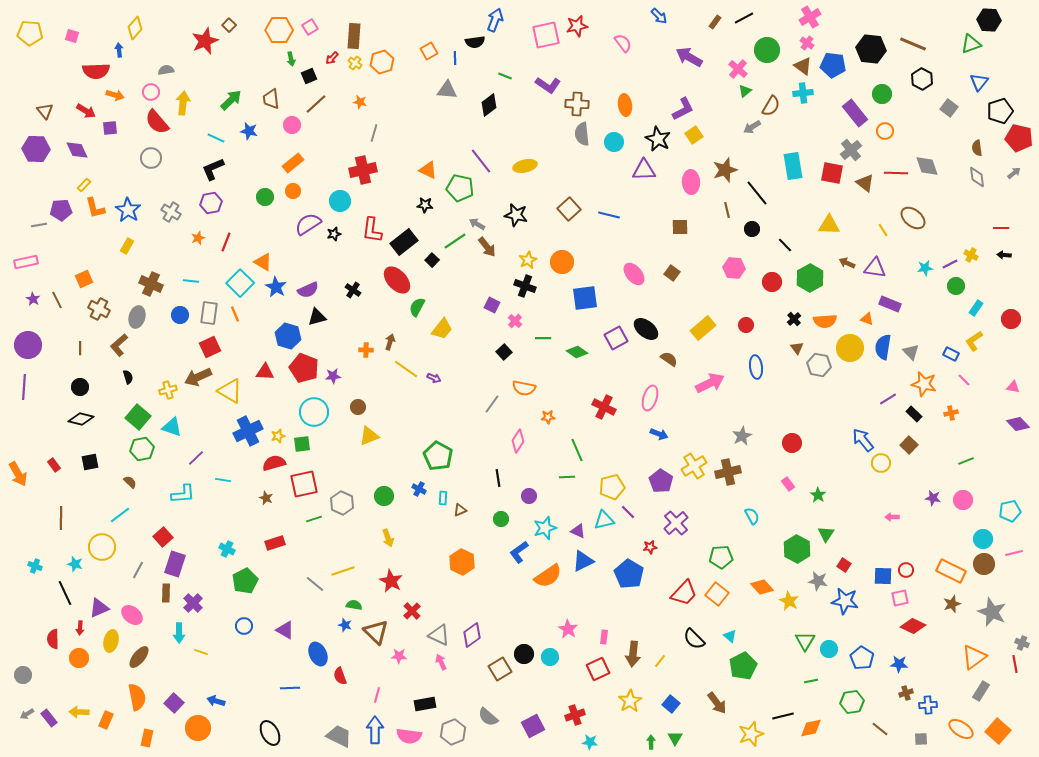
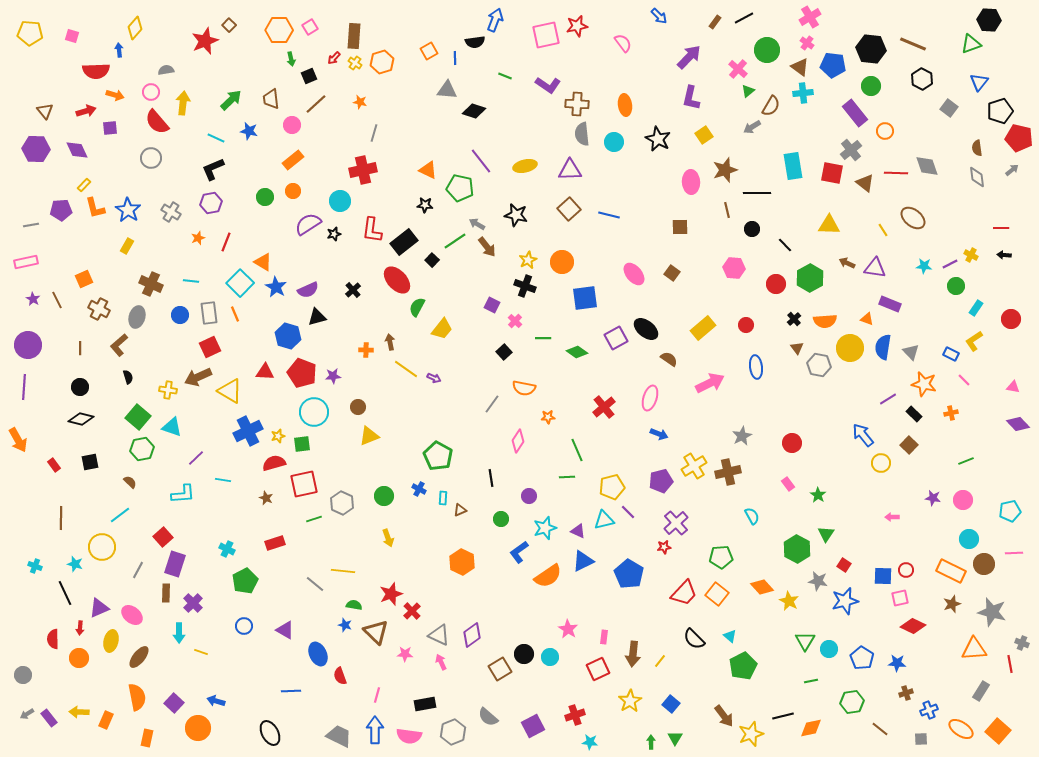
purple arrow at (689, 57): rotated 104 degrees clockwise
red arrow at (332, 58): moved 2 px right
brown triangle at (803, 66): moved 3 px left, 1 px down
green triangle at (745, 91): moved 3 px right
green circle at (882, 94): moved 11 px left, 8 px up
black diamond at (489, 105): moved 15 px left, 6 px down; rotated 55 degrees clockwise
purple L-shape at (683, 109): moved 8 px right, 11 px up; rotated 130 degrees clockwise
red arrow at (86, 111): rotated 48 degrees counterclockwise
yellow square at (694, 135): moved 10 px right
orange rectangle at (293, 163): moved 3 px up
purple triangle at (644, 170): moved 74 px left
gray arrow at (1014, 173): moved 2 px left, 3 px up
black line at (757, 193): rotated 52 degrees counterclockwise
gray line at (39, 225): moved 8 px left
cyan star at (925, 268): moved 1 px left, 2 px up; rotated 14 degrees clockwise
red circle at (772, 282): moved 4 px right, 2 px down
black cross at (353, 290): rotated 14 degrees clockwise
gray rectangle at (209, 313): rotated 15 degrees counterclockwise
brown arrow at (390, 342): rotated 28 degrees counterclockwise
red pentagon at (304, 368): moved 2 px left, 5 px down
yellow cross at (168, 390): rotated 24 degrees clockwise
red cross at (604, 407): rotated 25 degrees clockwise
blue arrow at (863, 440): moved 5 px up
orange arrow at (18, 474): moved 34 px up
black line at (498, 478): moved 7 px left
purple pentagon at (661, 481): rotated 25 degrees clockwise
cyan circle at (983, 539): moved 14 px left
red star at (650, 547): moved 14 px right
pink line at (1014, 553): rotated 12 degrees clockwise
yellow line at (343, 571): rotated 25 degrees clockwise
red star at (391, 581): moved 13 px down; rotated 25 degrees clockwise
blue star at (845, 601): rotated 24 degrees counterclockwise
gray star at (992, 612): rotated 8 degrees counterclockwise
pink star at (399, 656): moved 6 px right, 2 px up
orange triangle at (974, 657): moved 8 px up; rotated 32 degrees clockwise
blue star at (899, 664): moved 2 px left, 1 px up
red line at (1015, 664): moved 5 px left
blue line at (290, 688): moved 1 px right, 3 px down
brown arrow at (717, 703): moved 7 px right, 13 px down
blue cross at (928, 705): moved 1 px right, 5 px down; rotated 18 degrees counterclockwise
